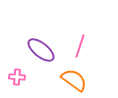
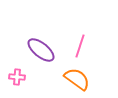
orange semicircle: moved 3 px right, 1 px up
